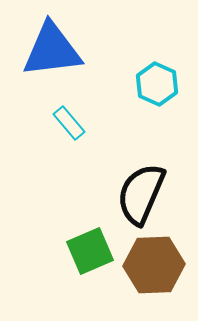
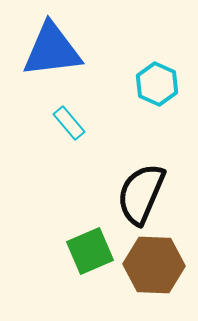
brown hexagon: rotated 4 degrees clockwise
